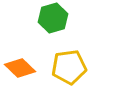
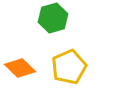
yellow pentagon: rotated 16 degrees counterclockwise
